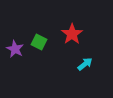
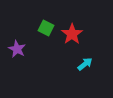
green square: moved 7 px right, 14 px up
purple star: moved 2 px right
